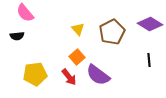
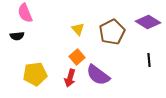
pink semicircle: rotated 18 degrees clockwise
purple diamond: moved 2 px left, 2 px up
red arrow: moved 1 px right, 1 px down; rotated 54 degrees clockwise
